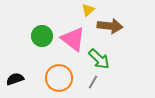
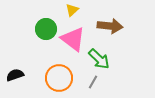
yellow triangle: moved 16 px left
green circle: moved 4 px right, 7 px up
black semicircle: moved 4 px up
